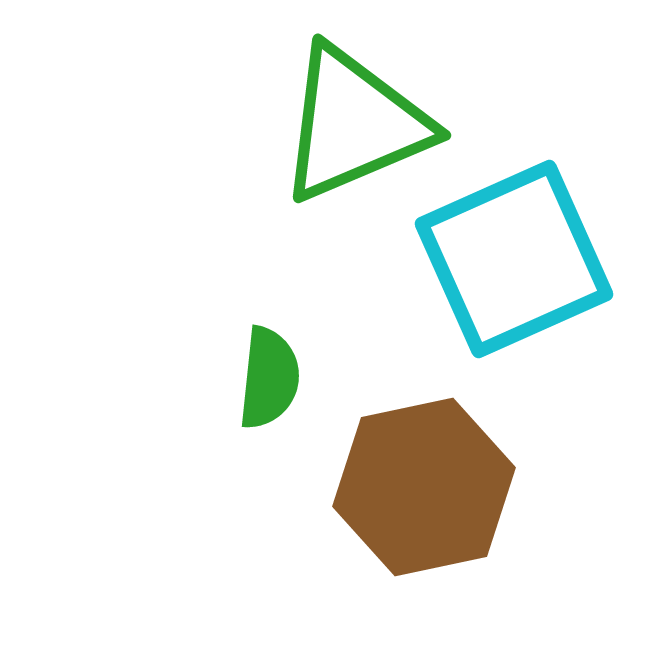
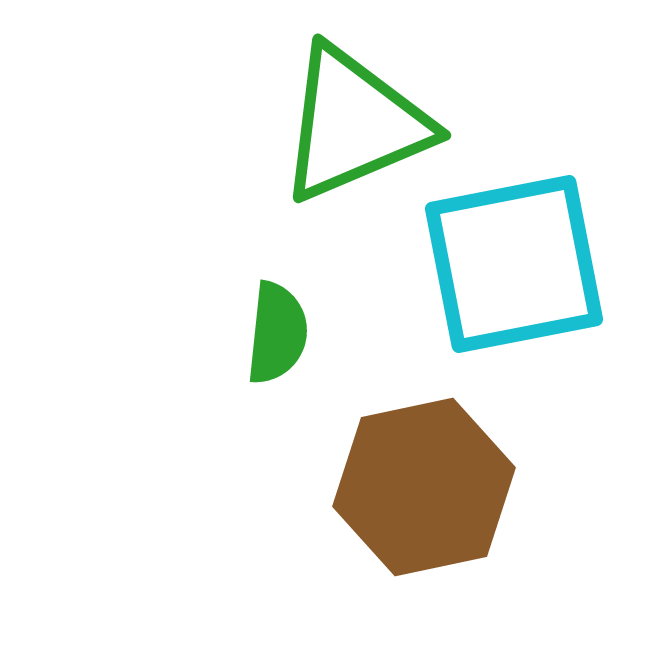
cyan square: moved 5 px down; rotated 13 degrees clockwise
green semicircle: moved 8 px right, 45 px up
